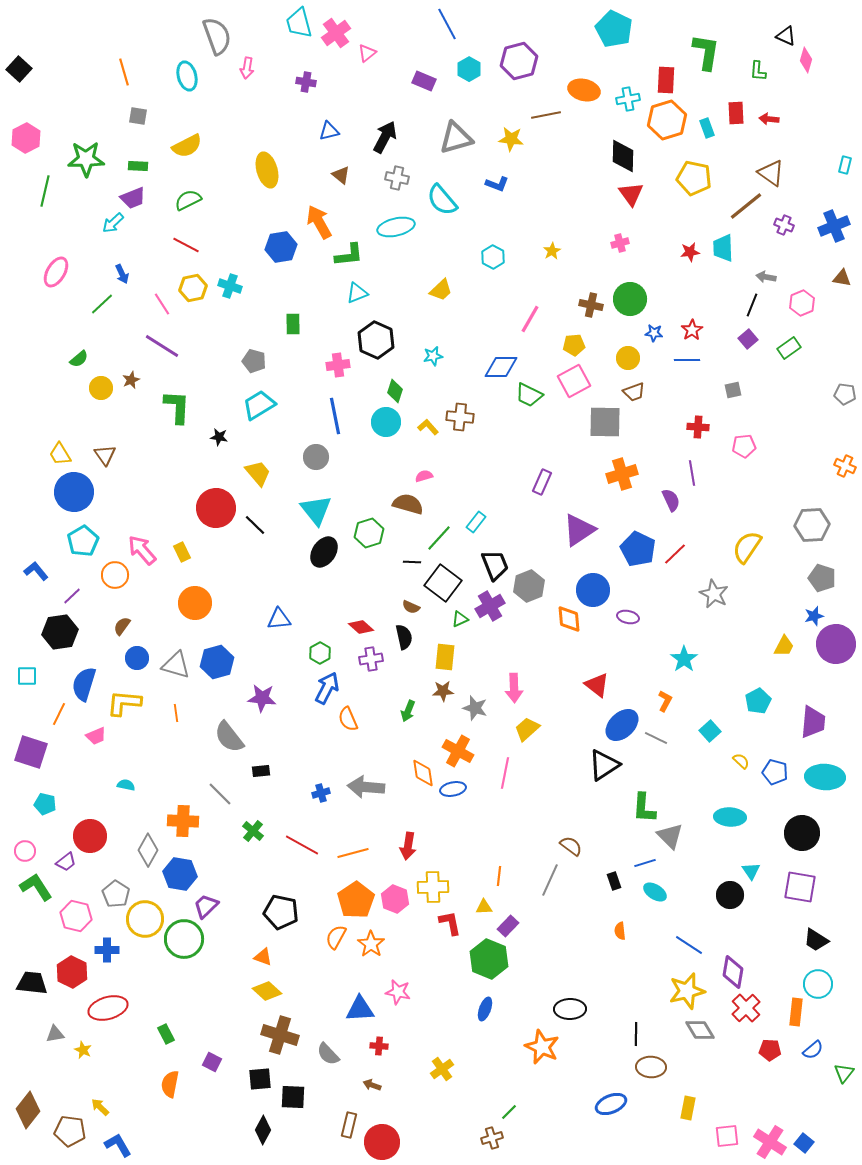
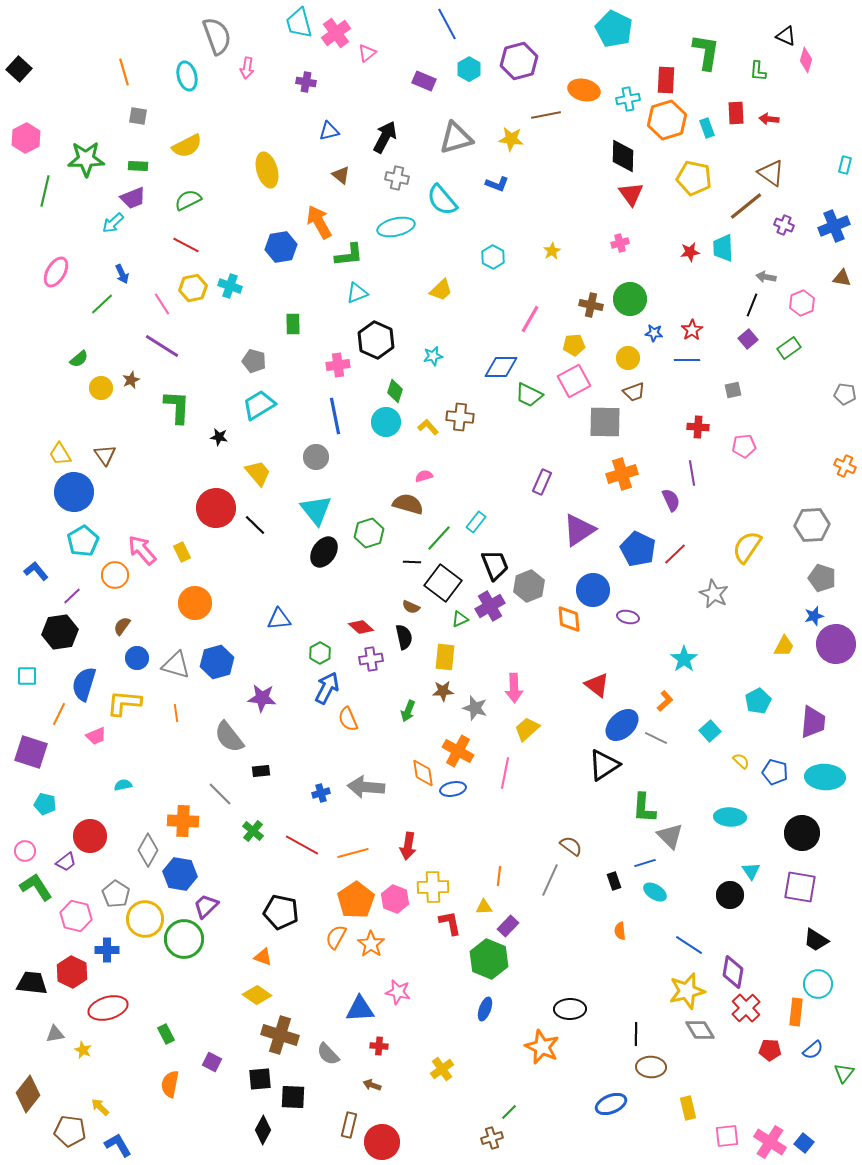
orange L-shape at (665, 701): rotated 20 degrees clockwise
cyan semicircle at (126, 785): moved 3 px left; rotated 24 degrees counterclockwise
yellow diamond at (267, 991): moved 10 px left, 4 px down; rotated 8 degrees counterclockwise
yellow rectangle at (688, 1108): rotated 25 degrees counterclockwise
brown diamond at (28, 1110): moved 16 px up
